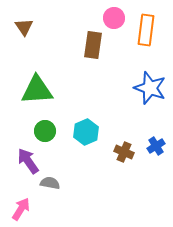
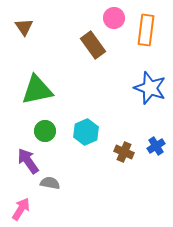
brown rectangle: rotated 44 degrees counterclockwise
green triangle: rotated 8 degrees counterclockwise
